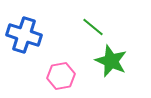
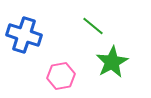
green line: moved 1 px up
green star: moved 1 px right, 1 px down; rotated 20 degrees clockwise
